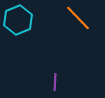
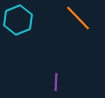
purple line: moved 1 px right
